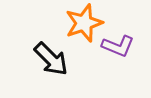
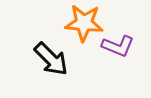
orange star: rotated 24 degrees clockwise
